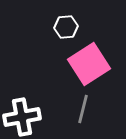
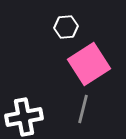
white cross: moved 2 px right
